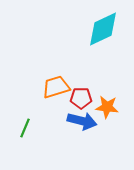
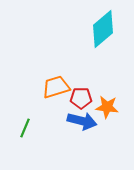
cyan diamond: rotated 15 degrees counterclockwise
